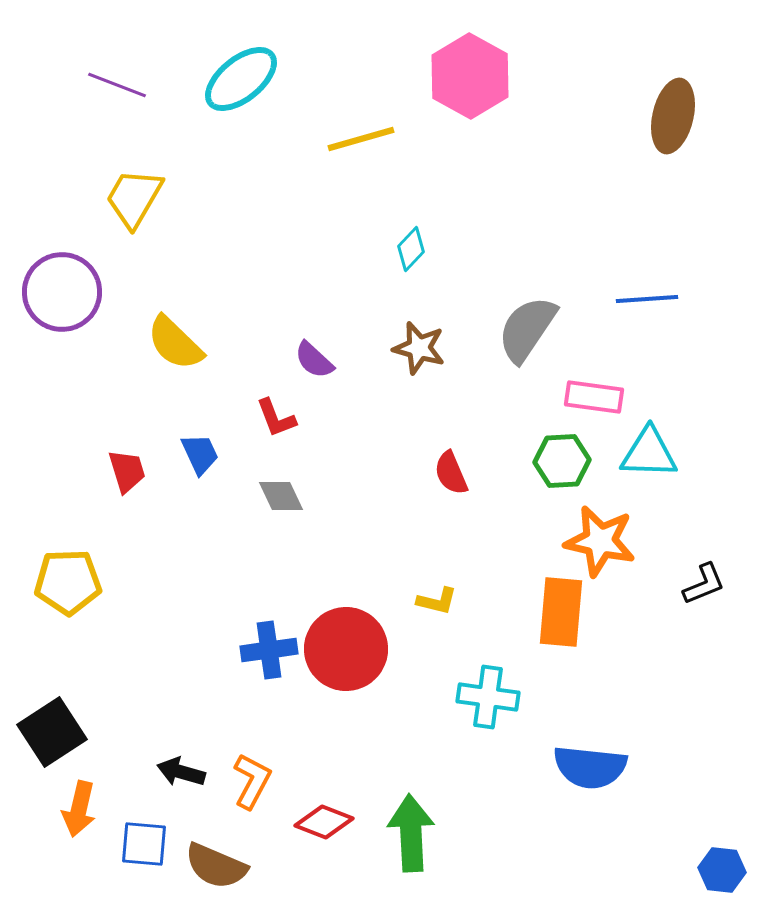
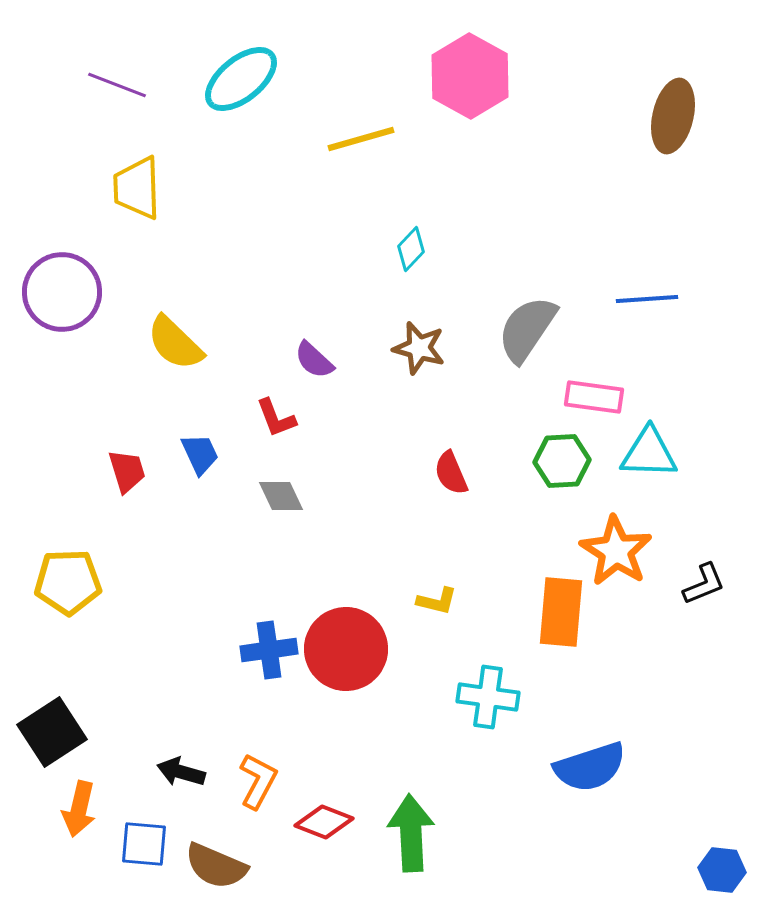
yellow trapezoid: moved 3 px right, 10 px up; rotated 32 degrees counterclockwise
orange star: moved 16 px right, 10 px down; rotated 20 degrees clockwise
blue semicircle: rotated 24 degrees counterclockwise
orange L-shape: moved 6 px right
